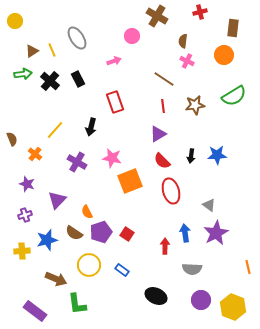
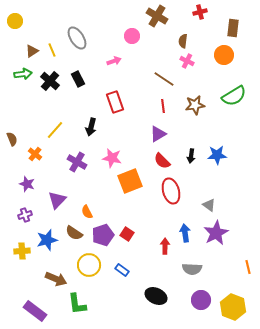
purple pentagon at (101, 232): moved 2 px right, 3 px down
